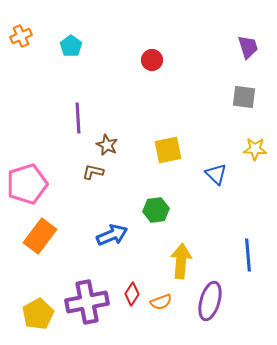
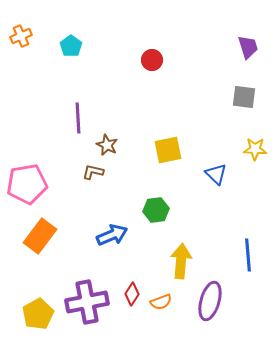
pink pentagon: rotated 9 degrees clockwise
